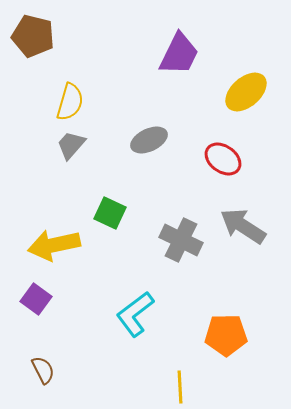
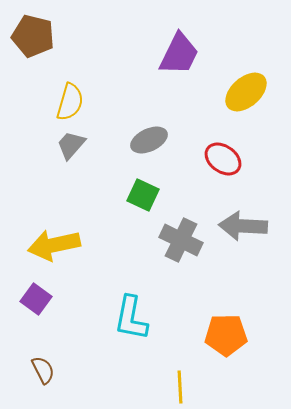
green square: moved 33 px right, 18 px up
gray arrow: rotated 30 degrees counterclockwise
cyan L-shape: moved 4 px left, 4 px down; rotated 42 degrees counterclockwise
